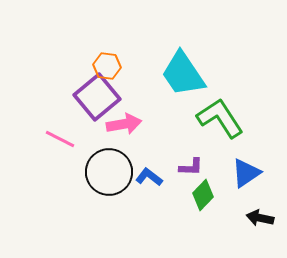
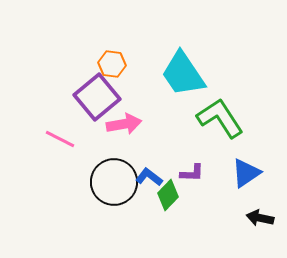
orange hexagon: moved 5 px right, 2 px up
purple L-shape: moved 1 px right, 6 px down
black circle: moved 5 px right, 10 px down
green diamond: moved 35 px left
